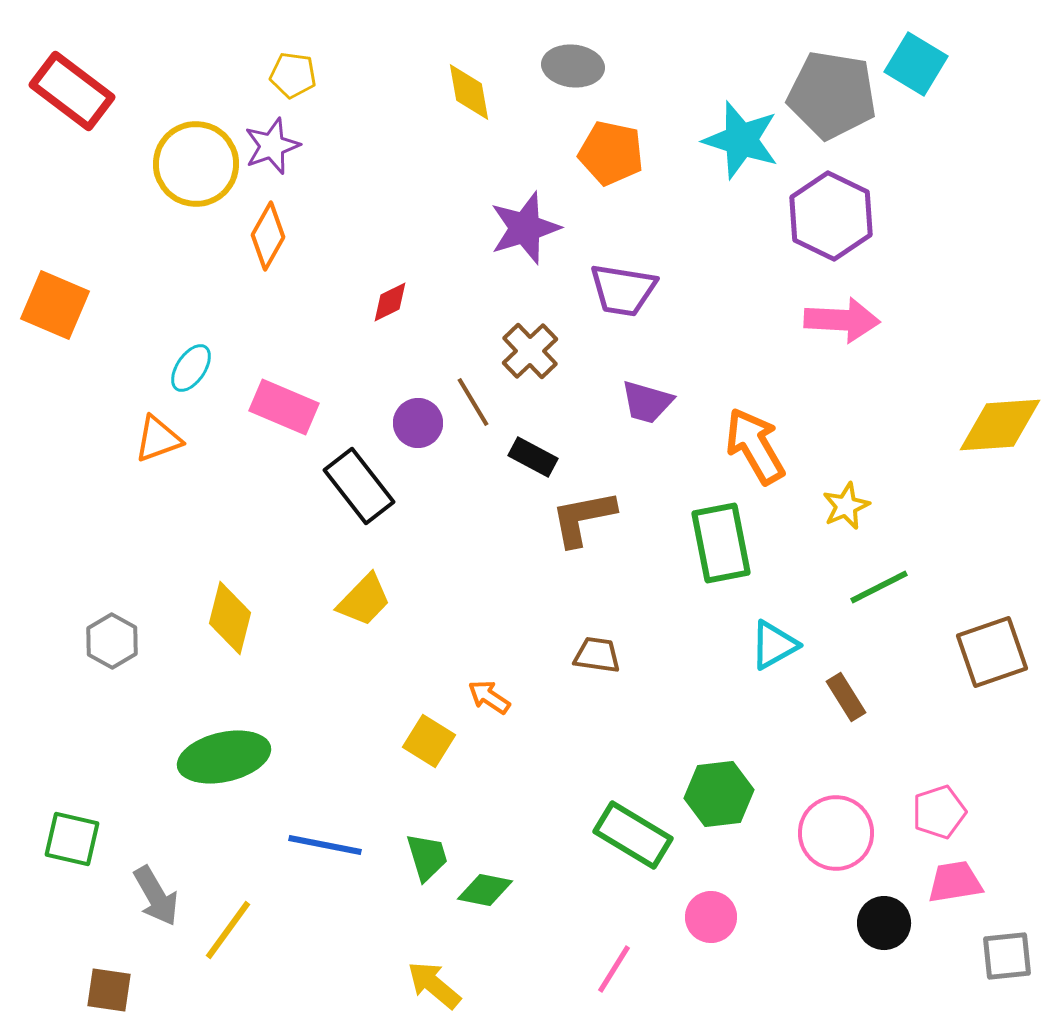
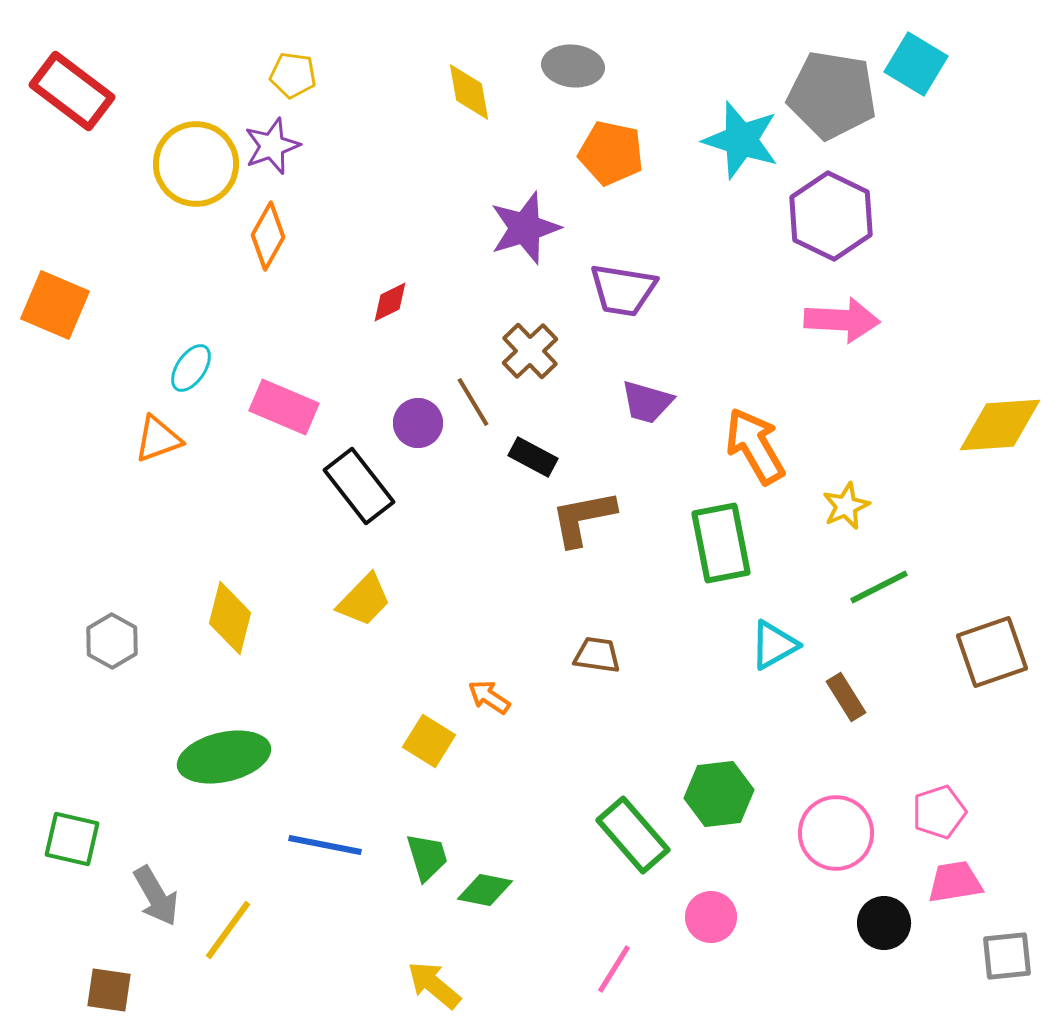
green rectangle at (633, 835): rotated 18 degrees clockwise
